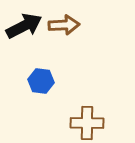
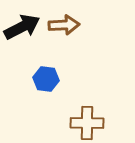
black arrow: moved 2 px left, 1 px down
blue hexagon: moved 5 px right, 2 px up
